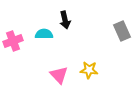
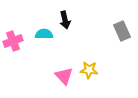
pink triangle: moved 5 px right, 1 px down
